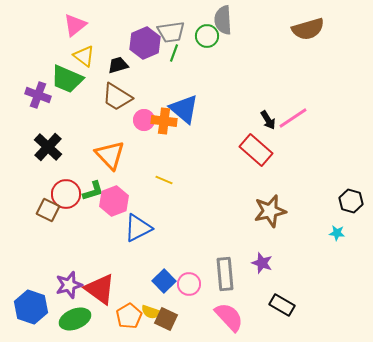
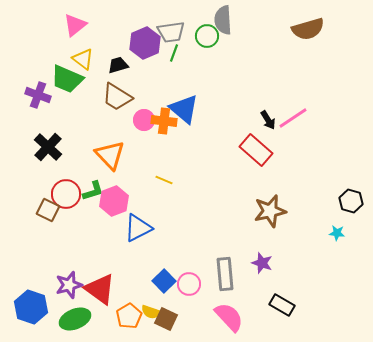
yellow triangle at (84, 56): moved 1 px left, 3 px down
